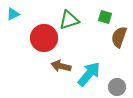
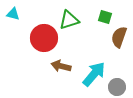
cyan triangle: rotated 40 degrees clockwise
cyan arrow: moved 5 px right
